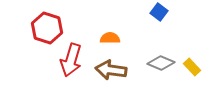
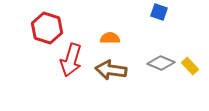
blue square: rotated 18 degrees counterclockwise
yellow rectangle: moved 2 px left, 1 px up
